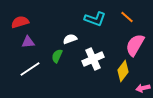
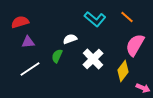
cyan L-shape: rotated 20 degrees clockwise
white cross: rotated 20 degrees counterclockwise
pink arrow: rotated 144 degrees counterclockwise
